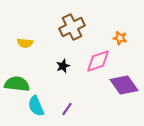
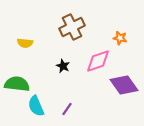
black star: rotated 24 degrees counterclockwise
